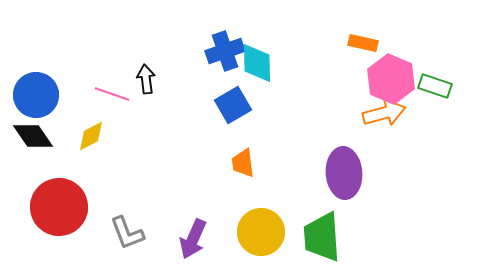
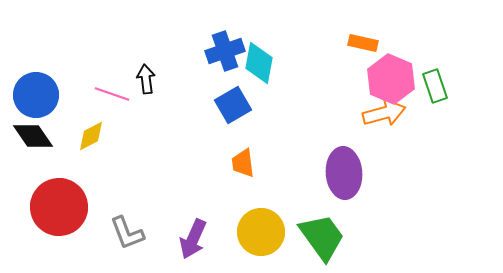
cyan diamond: moved 2 px right; rotated 12 degrees clockwise
green rectangle: rotated 52 degrees clockwise
green trapezoid: rotated 148 degrees clockwise
